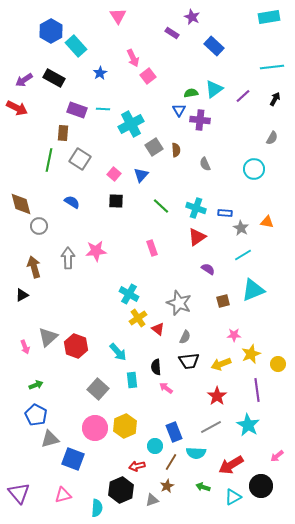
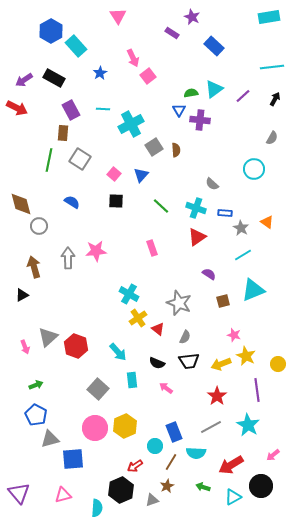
purple rectangle at (77, 110): moved 6 px left; rotated 42 degrees clockwise
gray semicircle at (205, 164): moved 7 px right, 20 px down; rotated 24 degrees counterclockwise
orange triangle at (267, 222): rotated 24 degrees clockwise
purple semicircle at (208, 269): moved 1 px right, 5 px down
pink star at (234, 335): rotated 16 degrees clockwise
yellow star at (251, 354): moved 5 px left, 2 px down; rotated 24 degrees counterclockwise
black semicircle at (156, 367): moved 1 px right, 4 px up; rotated 63 degrees counterclockwise
pink arrow at (277, 456): moved 4 px left, 1 px up
blue square at (73, 459): rotated 25 degrees counterclockwise
red arrow at (137, 466): moved 2 px left; rotated 21 degrees counterclockwise
